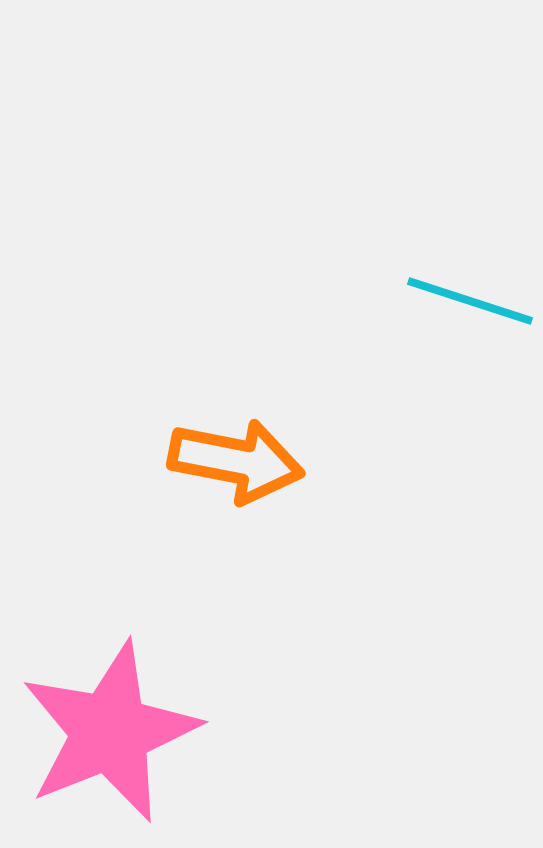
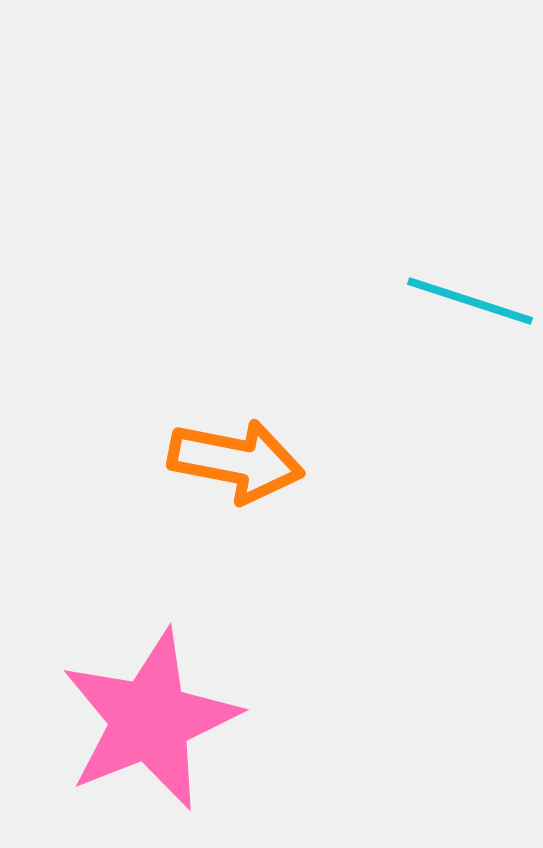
pink star: moved 40 px right, 12 px up
